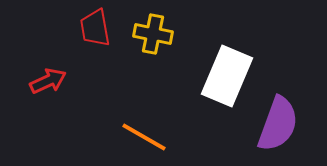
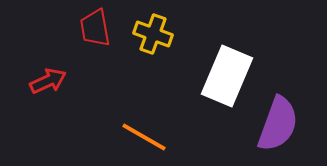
yellow cross: rotated 9 degrees clockwise
